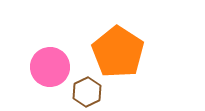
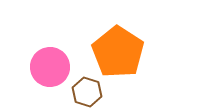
brown hexagon: rotated 16 degrees counterclockwise
